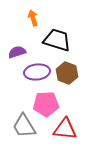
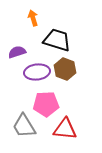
brown hexagon: moved 2 px left, 4 px up
